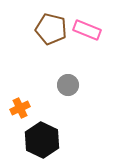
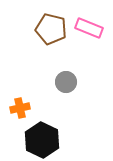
pink rectangle: moved 2 px right, 2 px up
gray circle: moved 2 px left, 3 px up
orange cross: rotated 12 degrees clockwise
